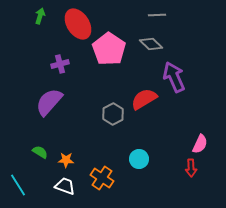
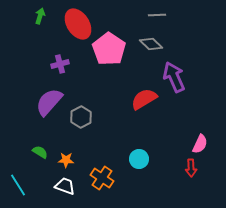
gray hexagon: moved 32 px left, 3 px down
